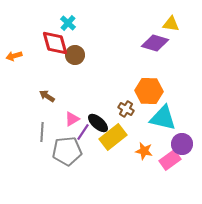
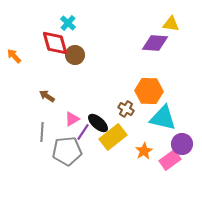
purple diamond: rotated 12 degrees counterclockwise
orange arrow: rotated 63 degrees clockwise
orange star: rotated 30 degrees clockwise
